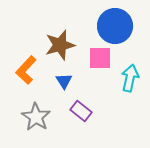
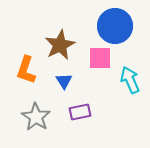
brown star: rotated 12 degrees counterclockwise
orange L-shape: rotated 24 degrees counterclockwise
cyan arrow: moved 2 px down; rotated 36 degrees counterclockwise
purple rectangle: moved 1 px left, 1 px down; rotated 50 degrees counterclockwise
